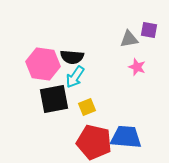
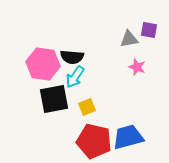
blue trapezoid: moved 2 px right; rotated 20 degrees counterclockwise
red pentagon: moved 1 px up
